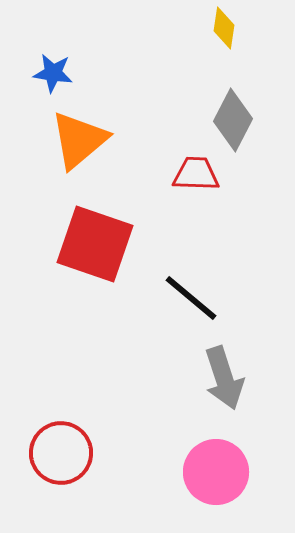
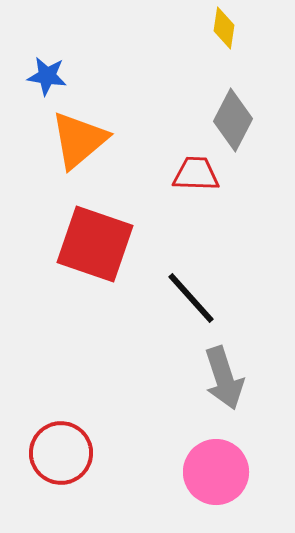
blue star: moved 6 px left, 3 px down
black line: rotated 8 degrees clockwise
